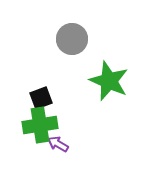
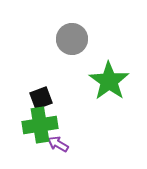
green star: rotated 12 degrees clockwise
